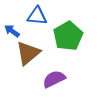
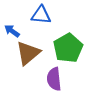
blue triangle: moved 4 px right, 1 px up
green pentagon: moved 12 px down
purple semicircle: rotated 70 degrees counterclockwise
